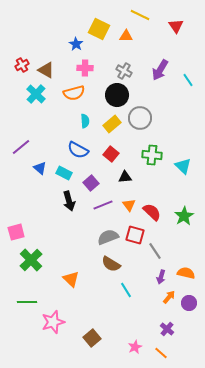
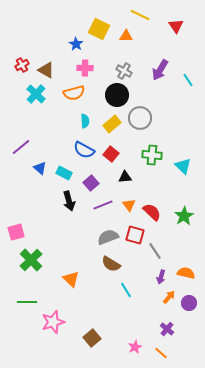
blue semicircle at (78, 150): moved 6 px right
